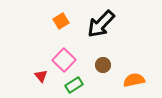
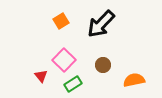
green rectangle: moved 1 px left, 1 px up
